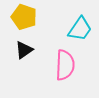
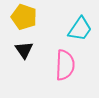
black triangle: rotated 30 degrees counterclockwise
